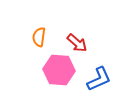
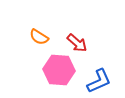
orange semicircle: rotated 66 degrees counterclockwise
blue L-shape: moved 2 px down
